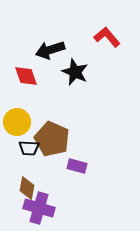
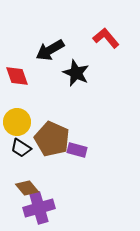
red L-shape: moved 1 px left, 1 px down
black arrow: rotated 12 degrees counterclockwise
black star: moved 1 px right, 1 px down
red diamond: moved 9 px left
black trapezoid: moved 8 px left; rotated 30 degrees clockwise
purple rectangle: moved 16 px up
brown diamond: rotated 50 degrees counterclockwise
purple cross: rotated 32 degrees counterclockwise
